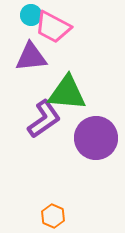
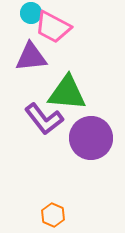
cyan circle: moved 2 px up
purple L-shape: rotated 87 degrees clockwise
purple circle: moved 5 px left
orange hexagon: moved 1 px up
